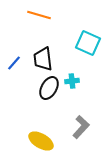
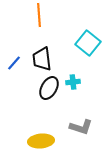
orange line: rotated 70 degrees clockwise
cyan square: rotated 15 degrees clockwise
black trapezoid: moved 1 px left
cyan cross: moved 1 px right, 1 px down
gray L-shape: rotated 65 degrees clockwise
yellow ellipse: rotated 35 degrees counterclockwise
